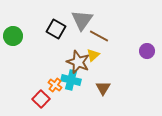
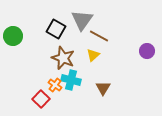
brown star: moved 15 px left, 4 px up
